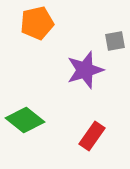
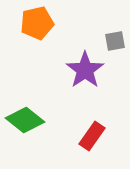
purple star: rotated 18 degrees counterclockwise
